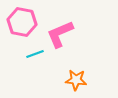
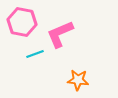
orange star: moved 2 px right
